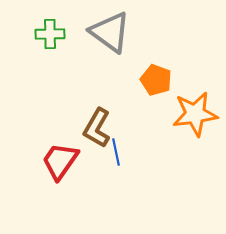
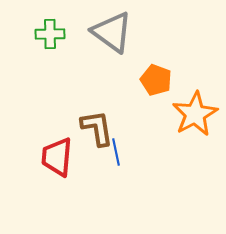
gray triangle: moved 2 px right
orange star: rotated 21 degrees counterclockwise
brown L-shape: rotated 141 degrees clockwise
red trapezoid: moved 3 px left, 4 px up; rotated 30 degrees counterclockwise
